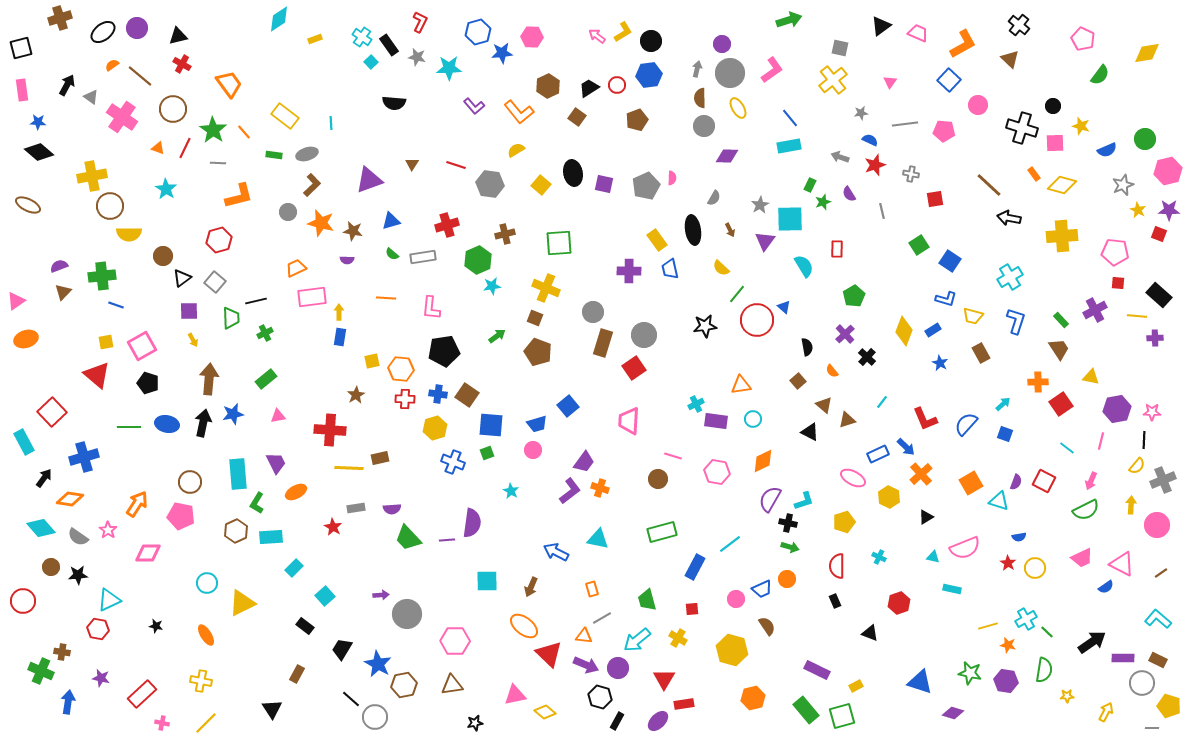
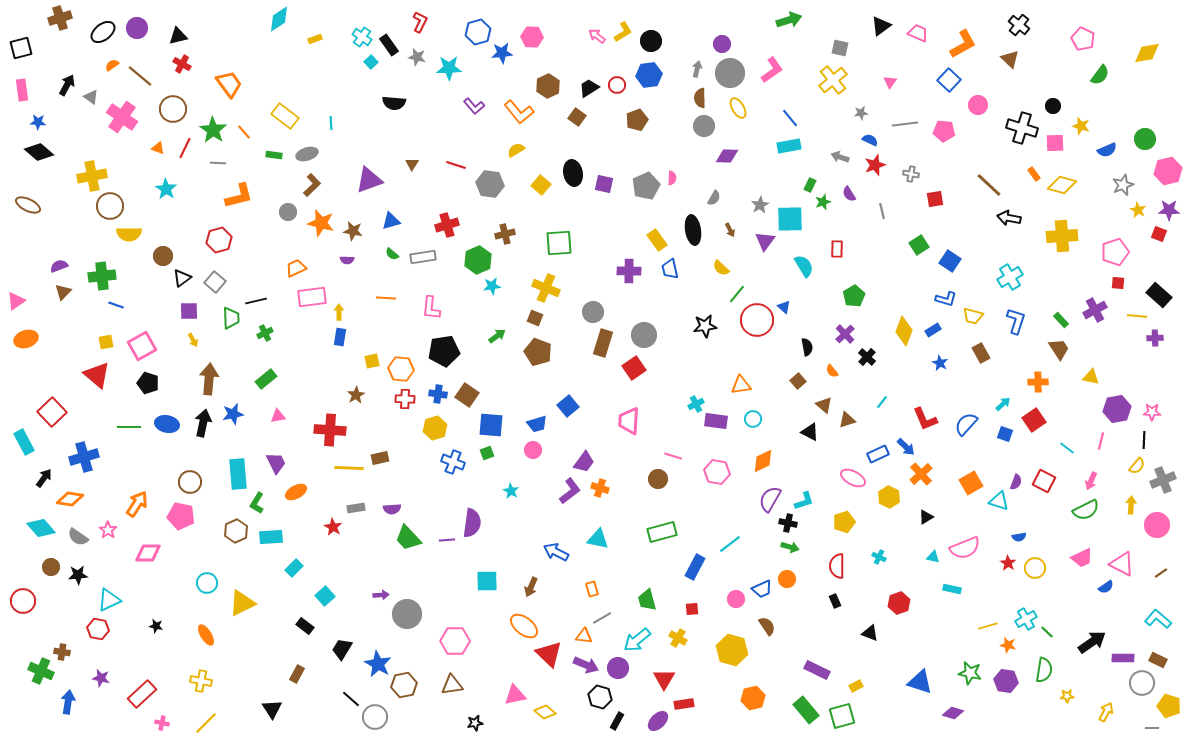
pink pentagon at (1115, 252): rotated 24 degrees counterclockwise
red square at (1061, 404): moved 27 px left, 16 px down
